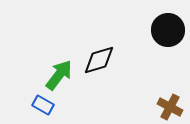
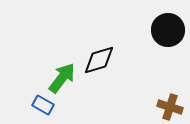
green arrow: moved 3 px right, 3 px down
brown cross: rotated 10 degrees counterclockwise
